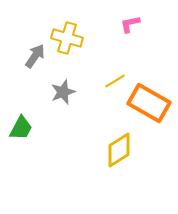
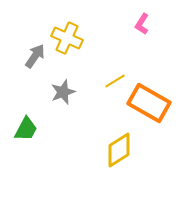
pink L-shape: moved 12 px right; rotated 45 degrees counterclockwise
yellow cross: rotated 8 degrees clockwise
green trapezoid: moved 5 px right, 1 px down
